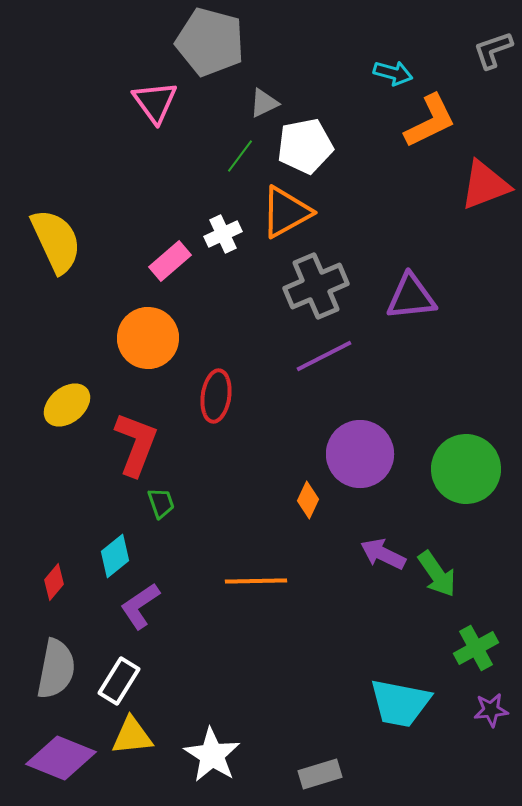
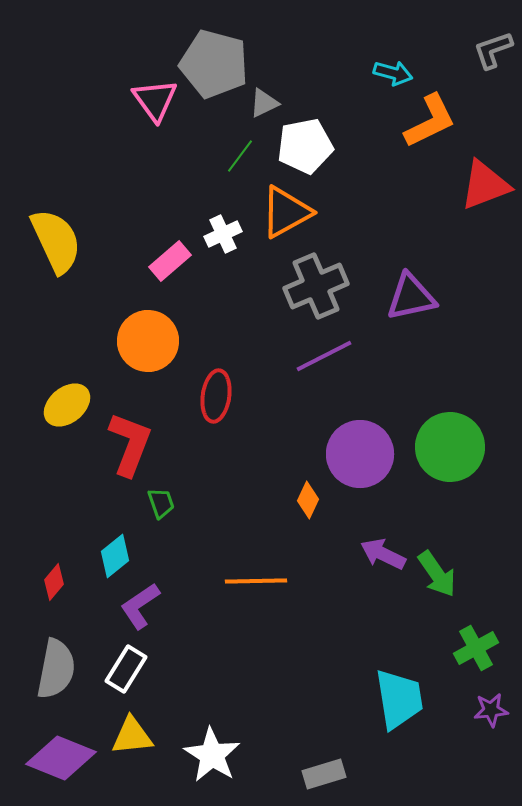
gray pentagon: moved 4 px right, 22 px down
pink triangle: moved 2 px up
purple triangle: rotated 6 degrees counterclockwise
orange circle: moved 3 px down
red L-shape: moved 6 px left
green circle: moved 16 px left, 22 px up
white rectangle: moved 7 px right, 12 px up
cyan trapezoid: moved 1 px left, 4 px up; rotated 110 degrees counterclockwise
gray rectangle: moved 4 px right
